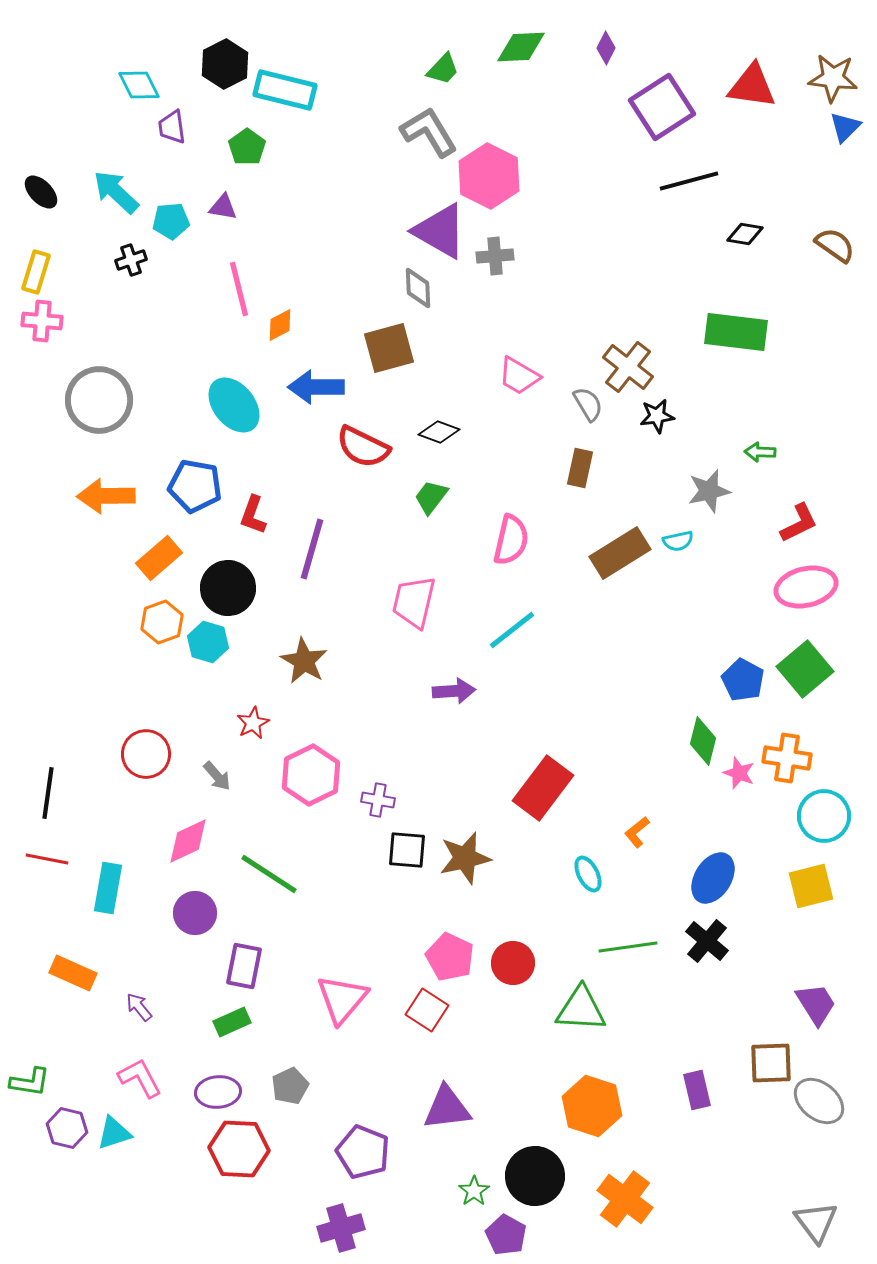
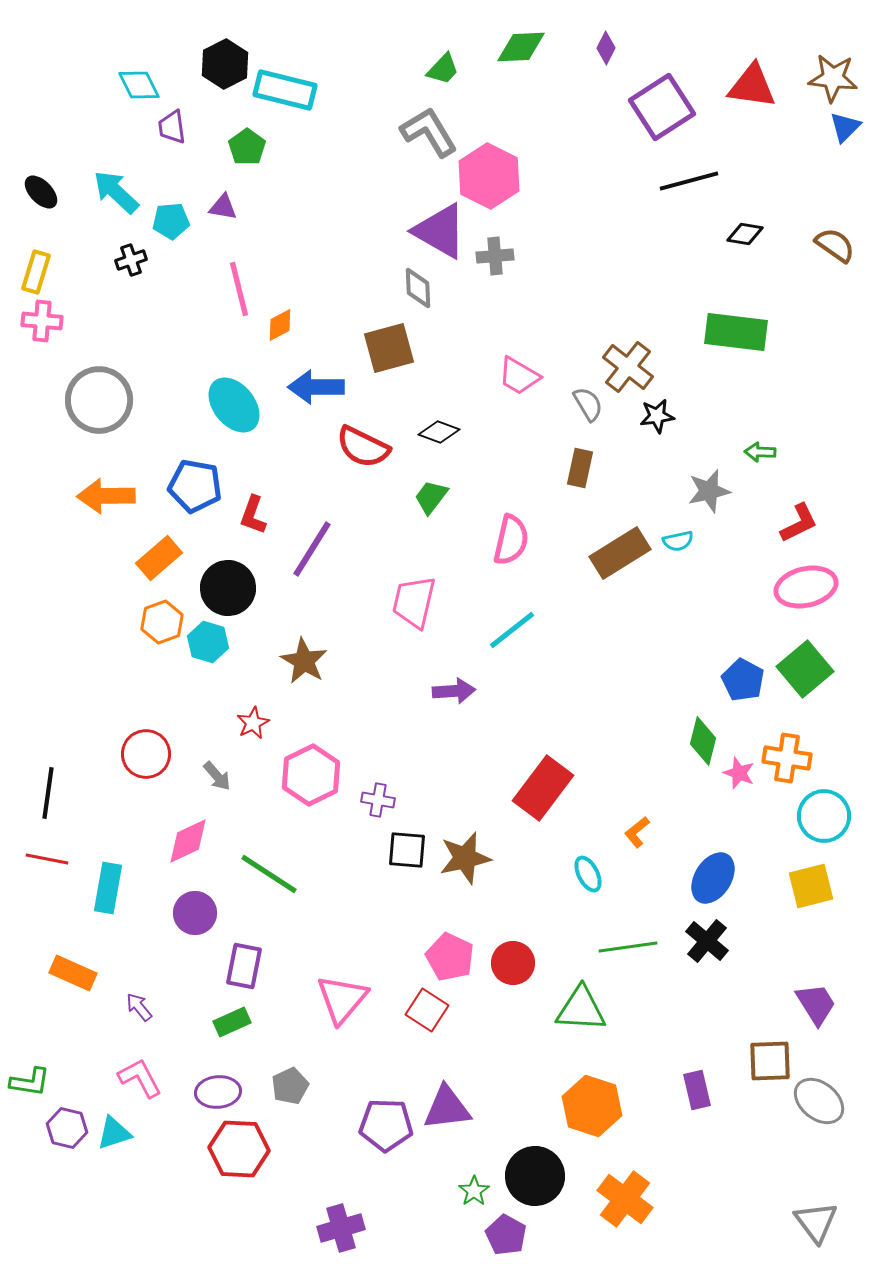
purple line at (312, 549): rotated 16 degrees clockwise
brown square at (771, 1063): moved 1 px left, 2 px up
purple pentagon at (363, 1152): moved 23 px right, 27 px up; rotated 20 degrees counterclockwise
